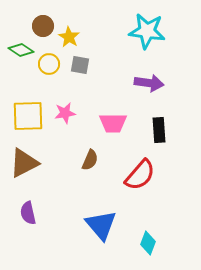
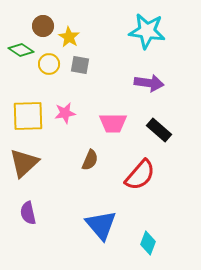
black rectangle: rotated 45 degrees counterclockwise
brown triangle: rotated 16 degrees counterclockwise
